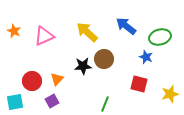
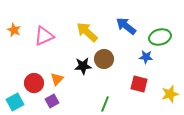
orange star: moved 1 px up
blue star: rotated 16 degrees counterclockwise
red circle: moved 2 px right, 2 px down
cyan square: rotated 18 degrees counterclockwise
